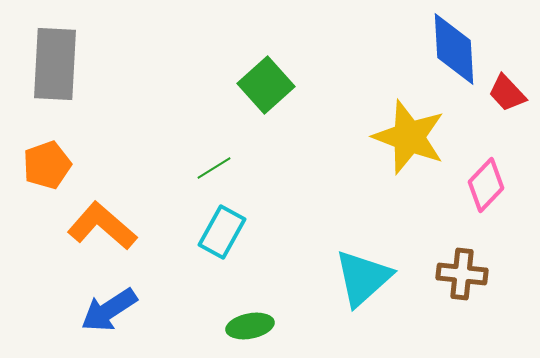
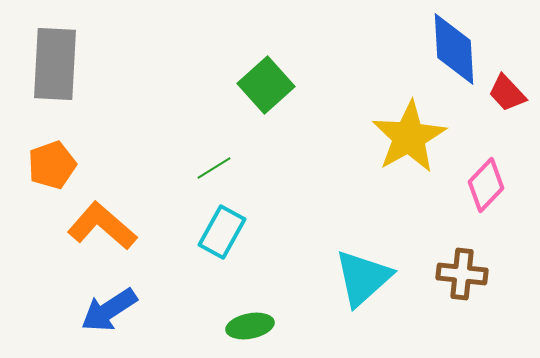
yellow star: rotated 22 degrees clockwise
orange pentagon: moved 5 px right
